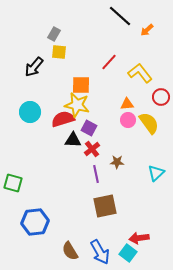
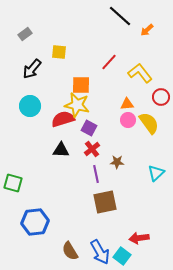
gray rectangle: moved 29 px left; rotated 24 degrees clockwise
black arrow: moved 2 px left, 2 px down
cyan circle: moved 6 px up
black triangle: moved 12 px left, 10 px down
brown square: moved 4 px up
cyan square: moved 6 px left, 3 px down
